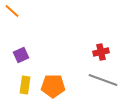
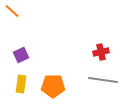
gray line: rotated 12 degrees counterclockwise
yellow rectangle: moved 4 px left, 1 px up
